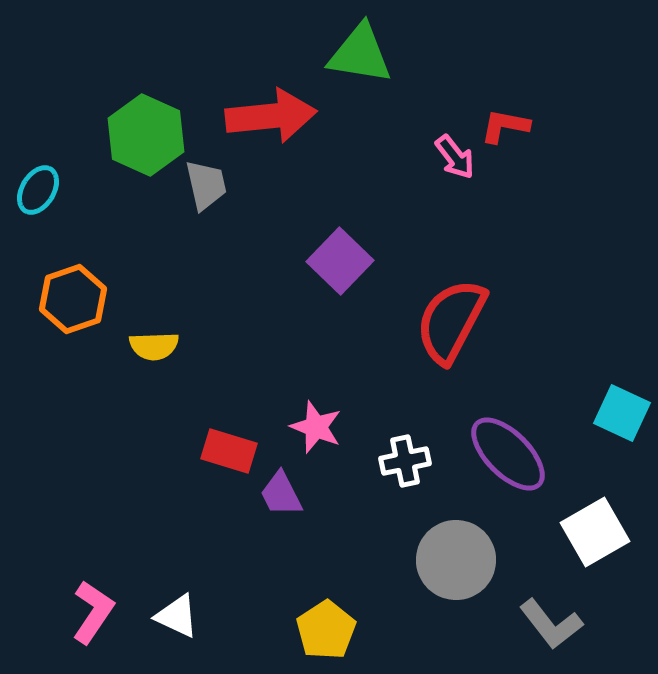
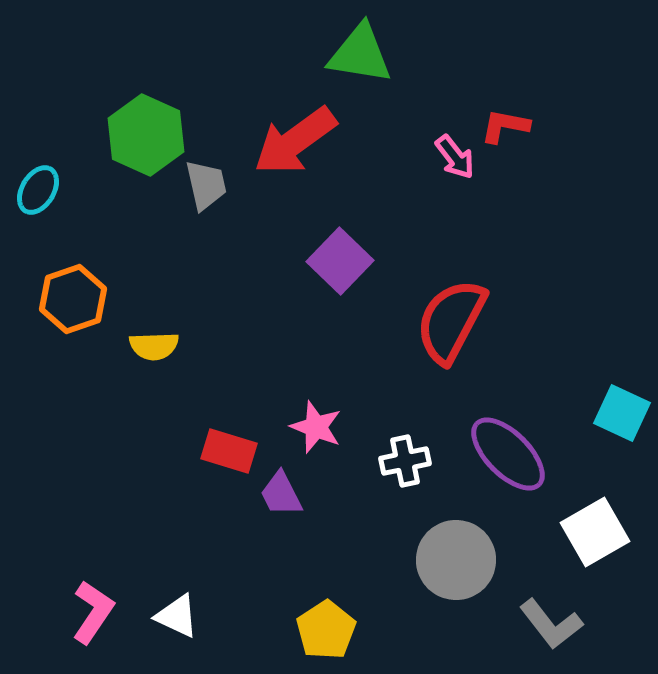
red arrow: moved 24 px right, 25 px down; rotated 150 degrees clockwise
